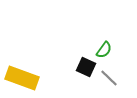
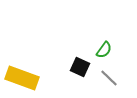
black square: moved 6 px left
